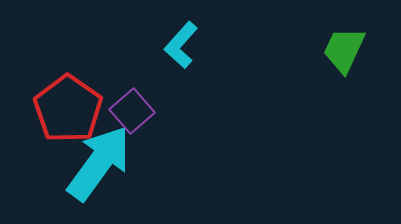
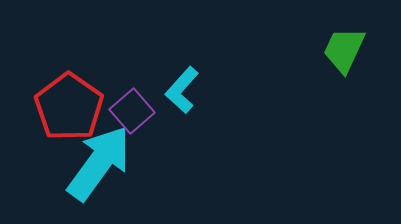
cyan L-shape: moved 1 px right, 45 px down
red pentagon: moved 1 px right, 2 px up
